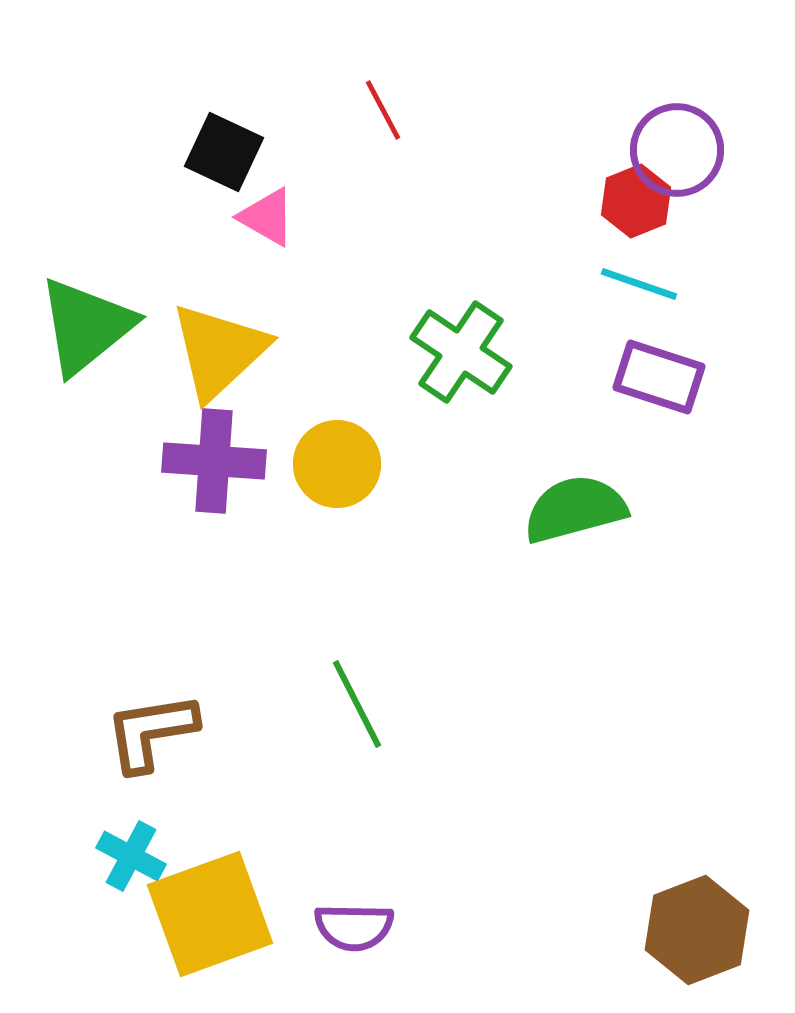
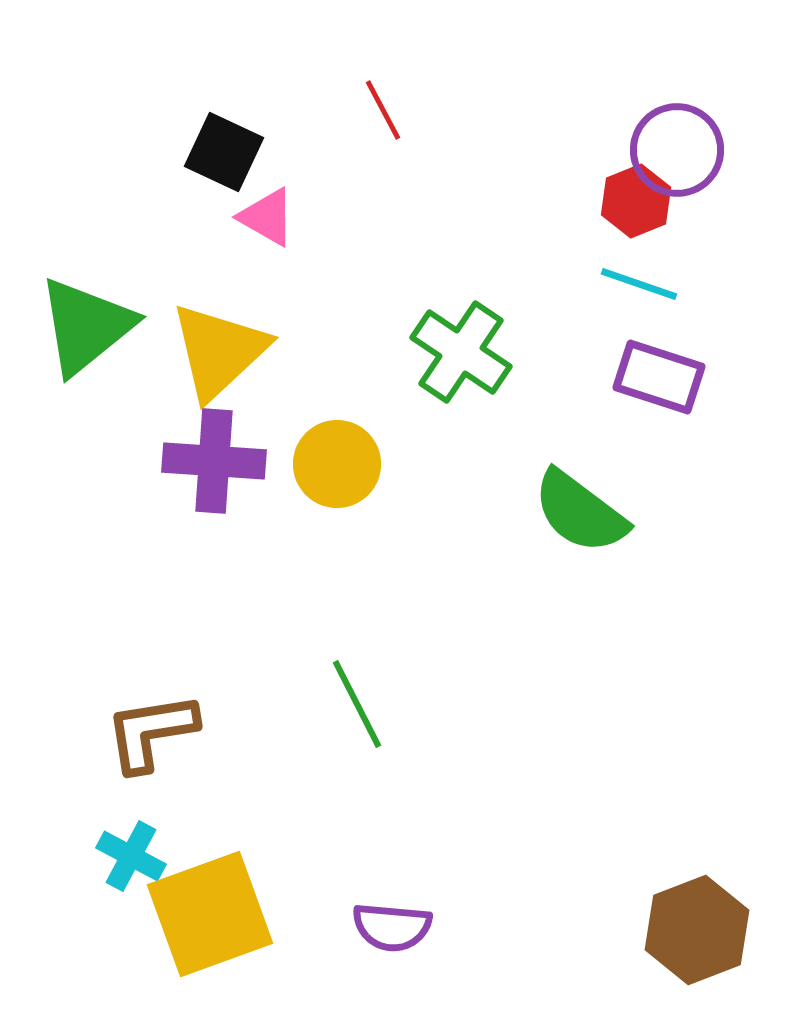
green semicircle: moved 5 px right, 3 px down; rotated 128 degrees counterclockwise
purple semicircle: moved 38 px right; rotated 4 degrees clockwise
